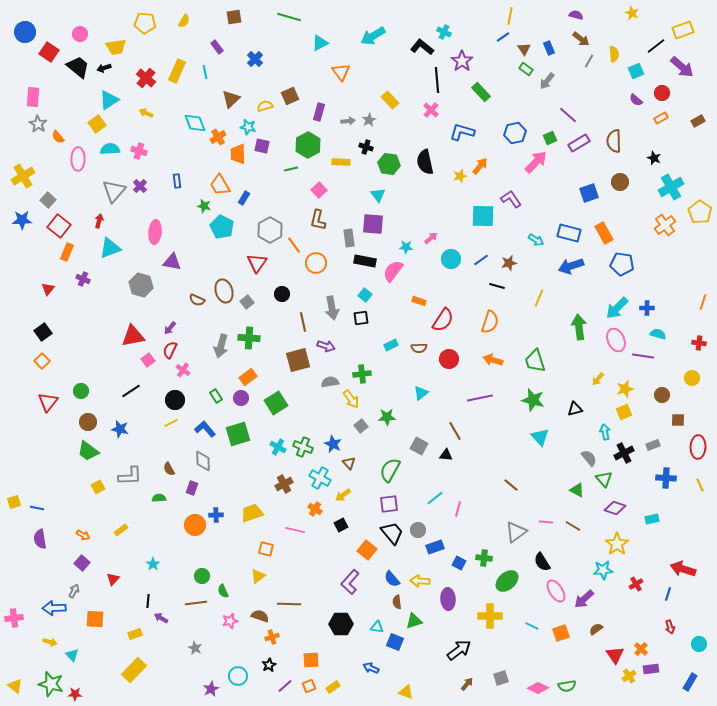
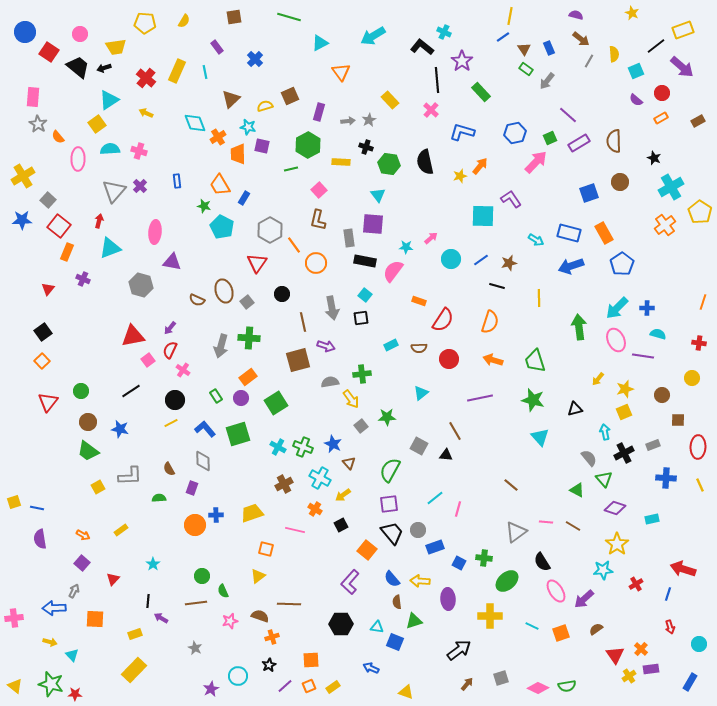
blue pentagon at (622, 264): rotated 30 degrees clockwise
yellow line at (539, 298): rotated 24 degrees counterclockwise
